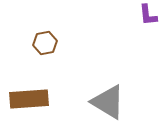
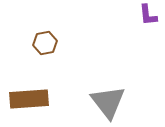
gray triangle: rotated 21 degrees clockwise
